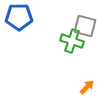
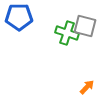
green cross: moved 5 px left, 8 px up
